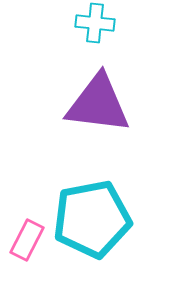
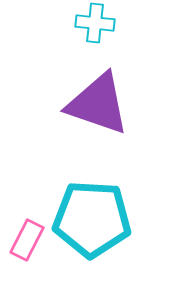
purple triangle: rotated 12 degrees clockwise
cyan pentagon: rotated 14 degrees clockwise
